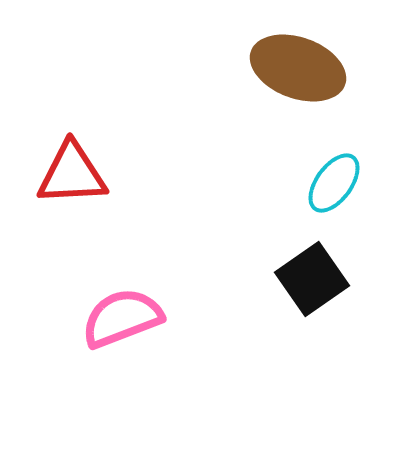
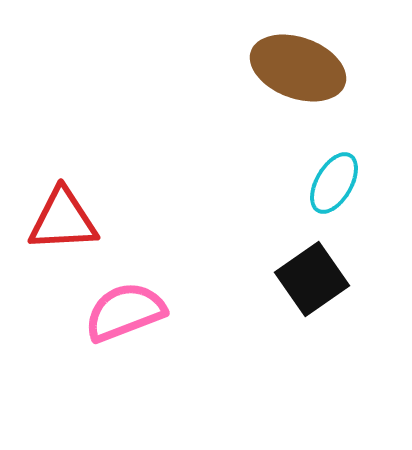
red triangle: moved 9 px left, 46 px down
cyan ellipse: rotated 6 degrees counterclockwise
pink semicircle: moved 3 px right, 6 px up
